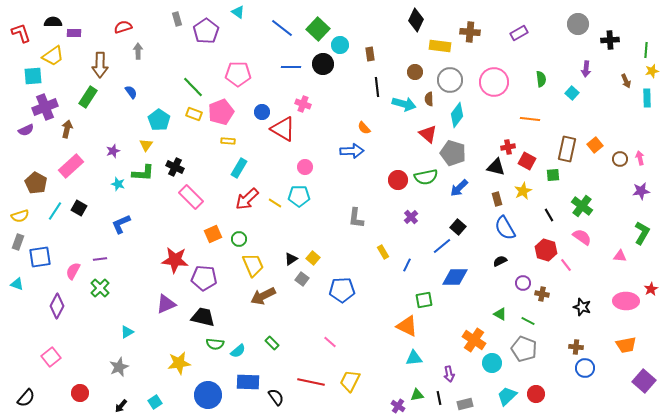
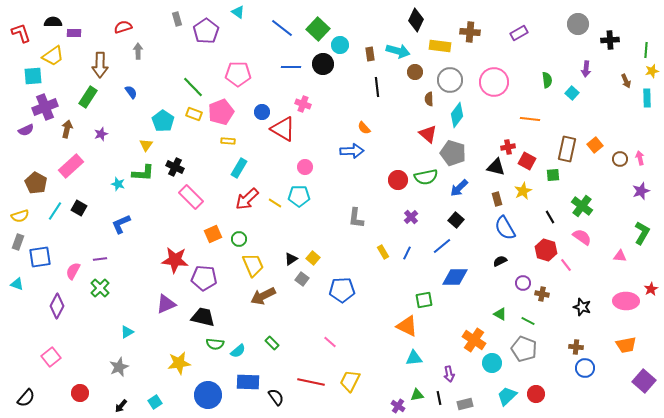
green semicircle at (541, 79): moved 6 px right, 1 px down
cyan arrow at (404, 104): moved 6 px left, 53 px up
cyan pentagon at (159, 120): moved 4 px right, 1 px down
purple star at (113, 151): moved 12 px left, 17 px up
purple star at (641, 191): rotated 12 degrees counterclockwise
black line at (549, 215): moved 1 px right, 2 px down
black square at (458, 227): moved 2 px left, 7 px up
blue line at (407, 265): moved 12 px up
